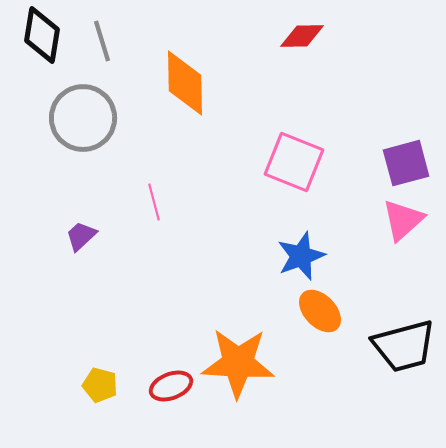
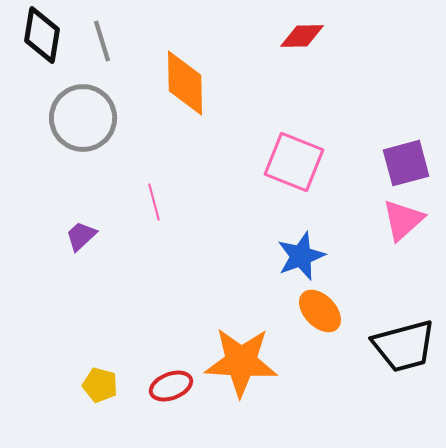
orange star: moved 3 px right, 1 px up
